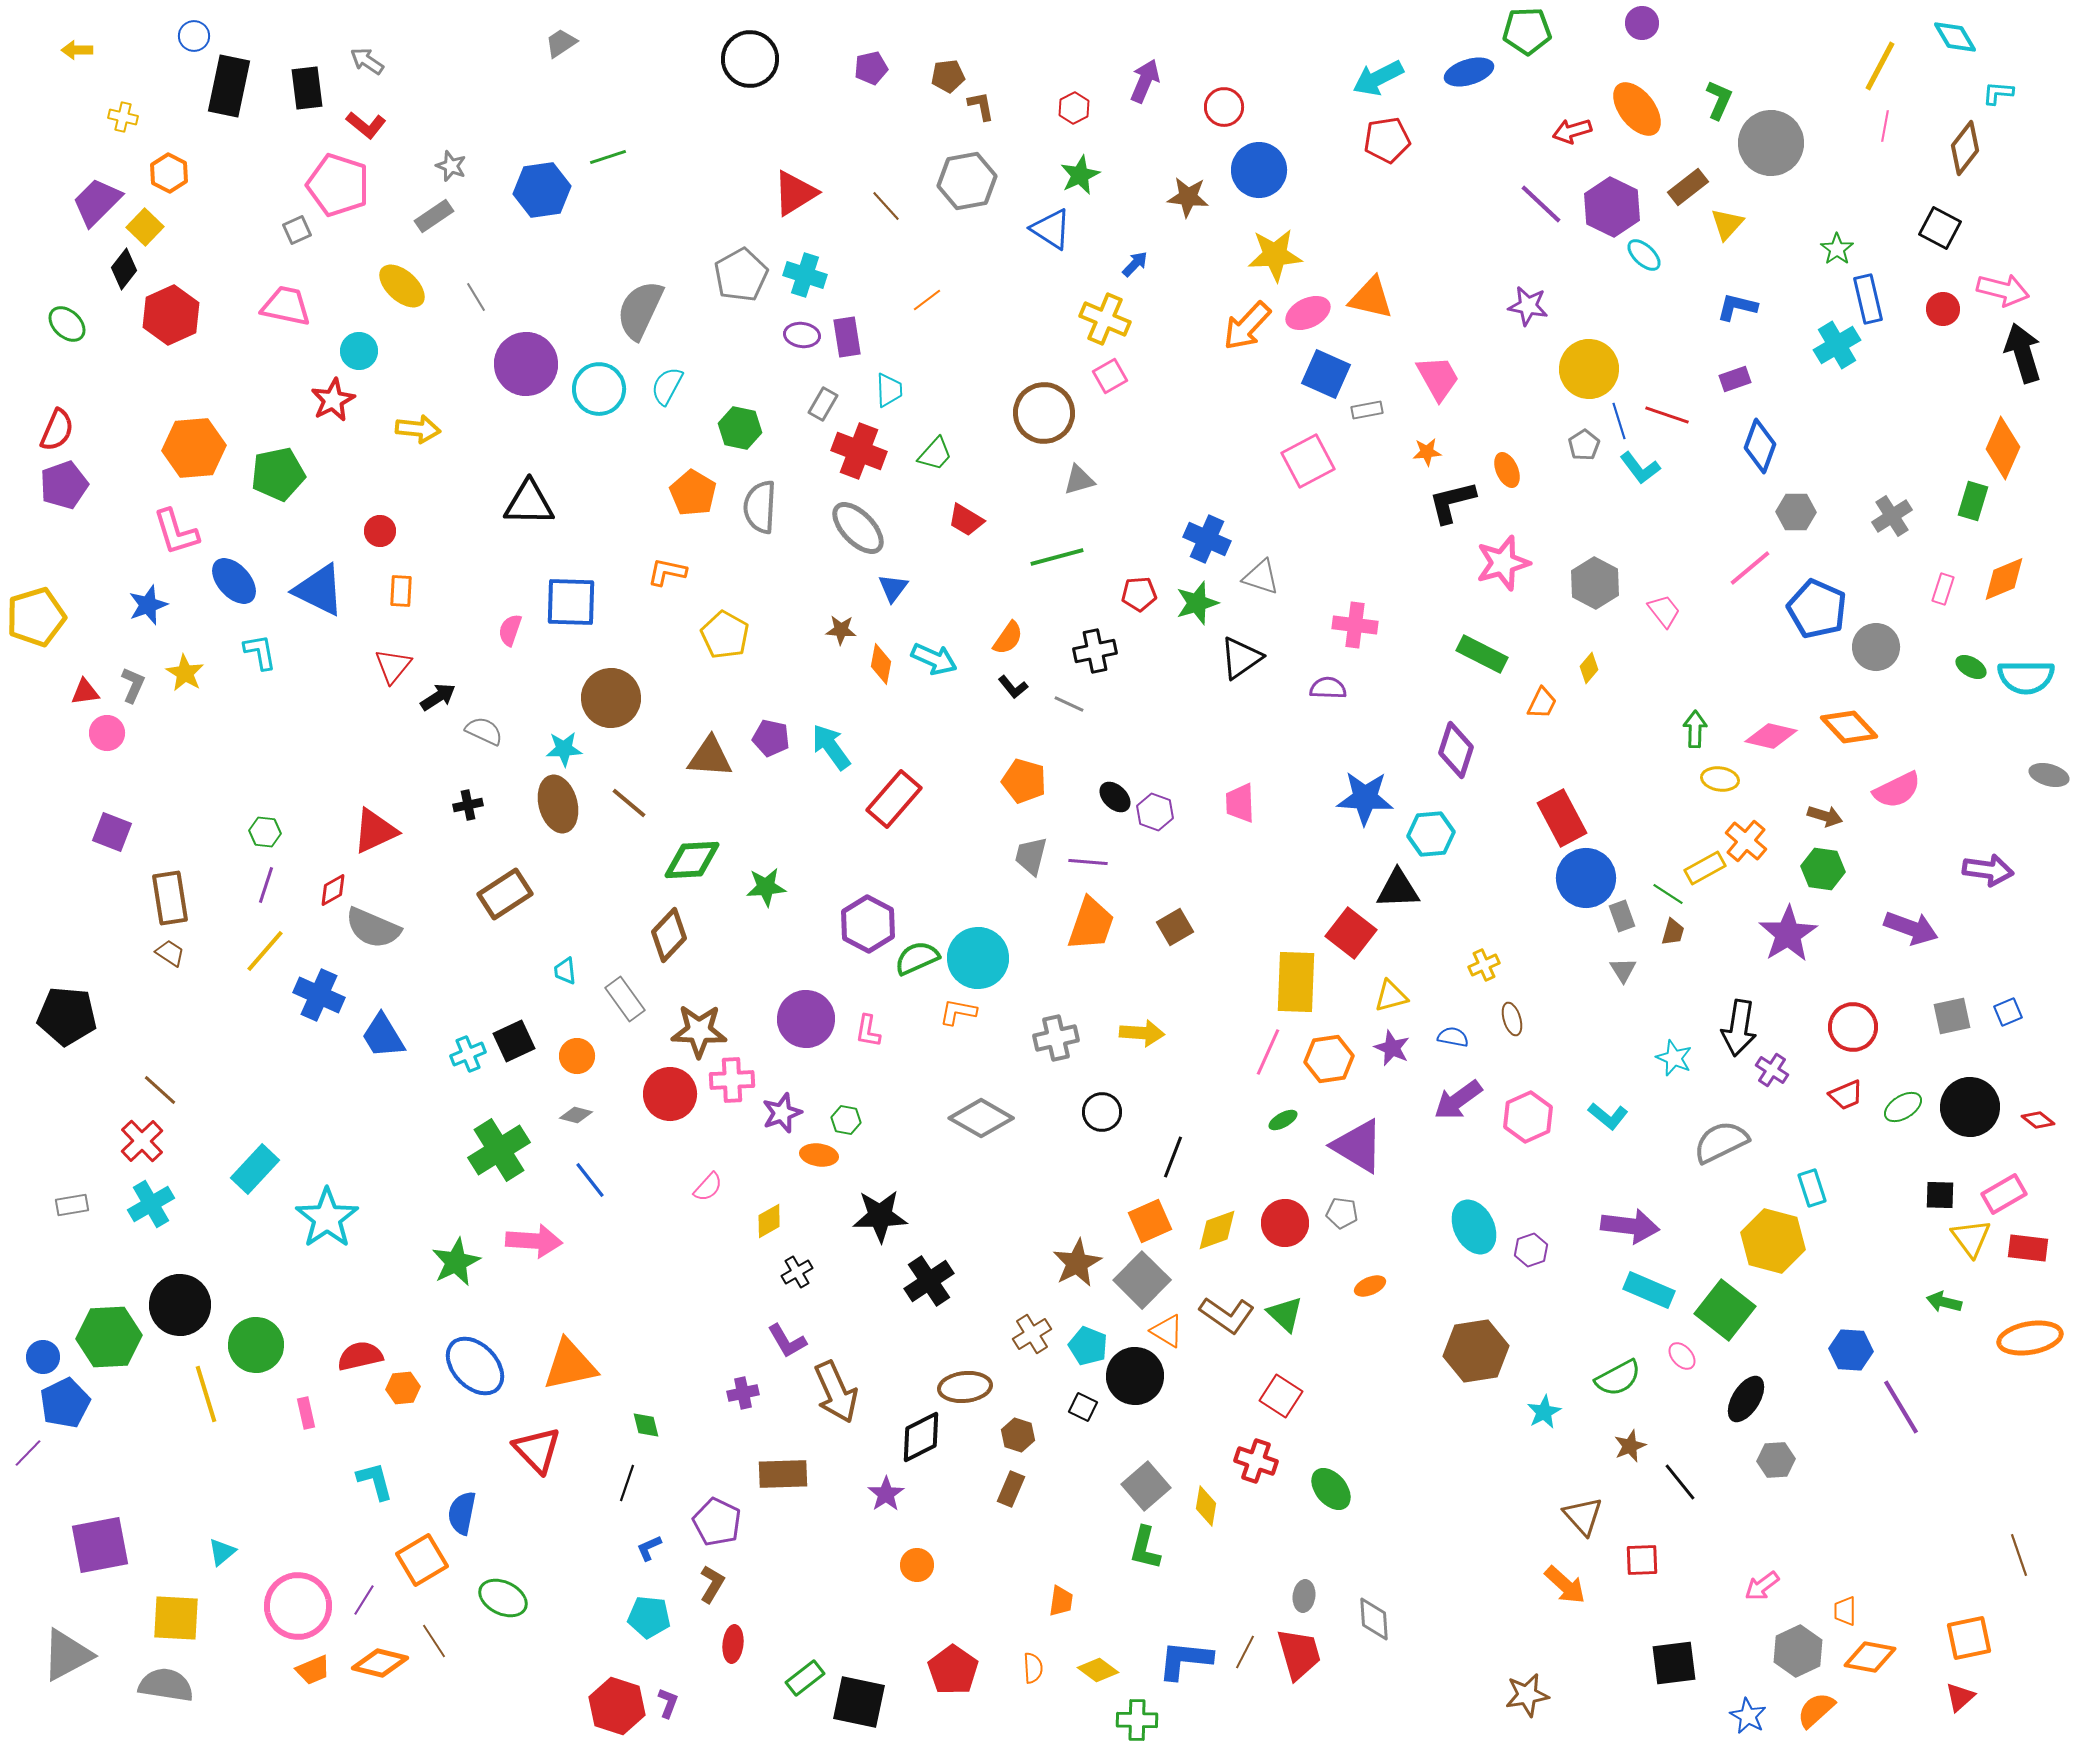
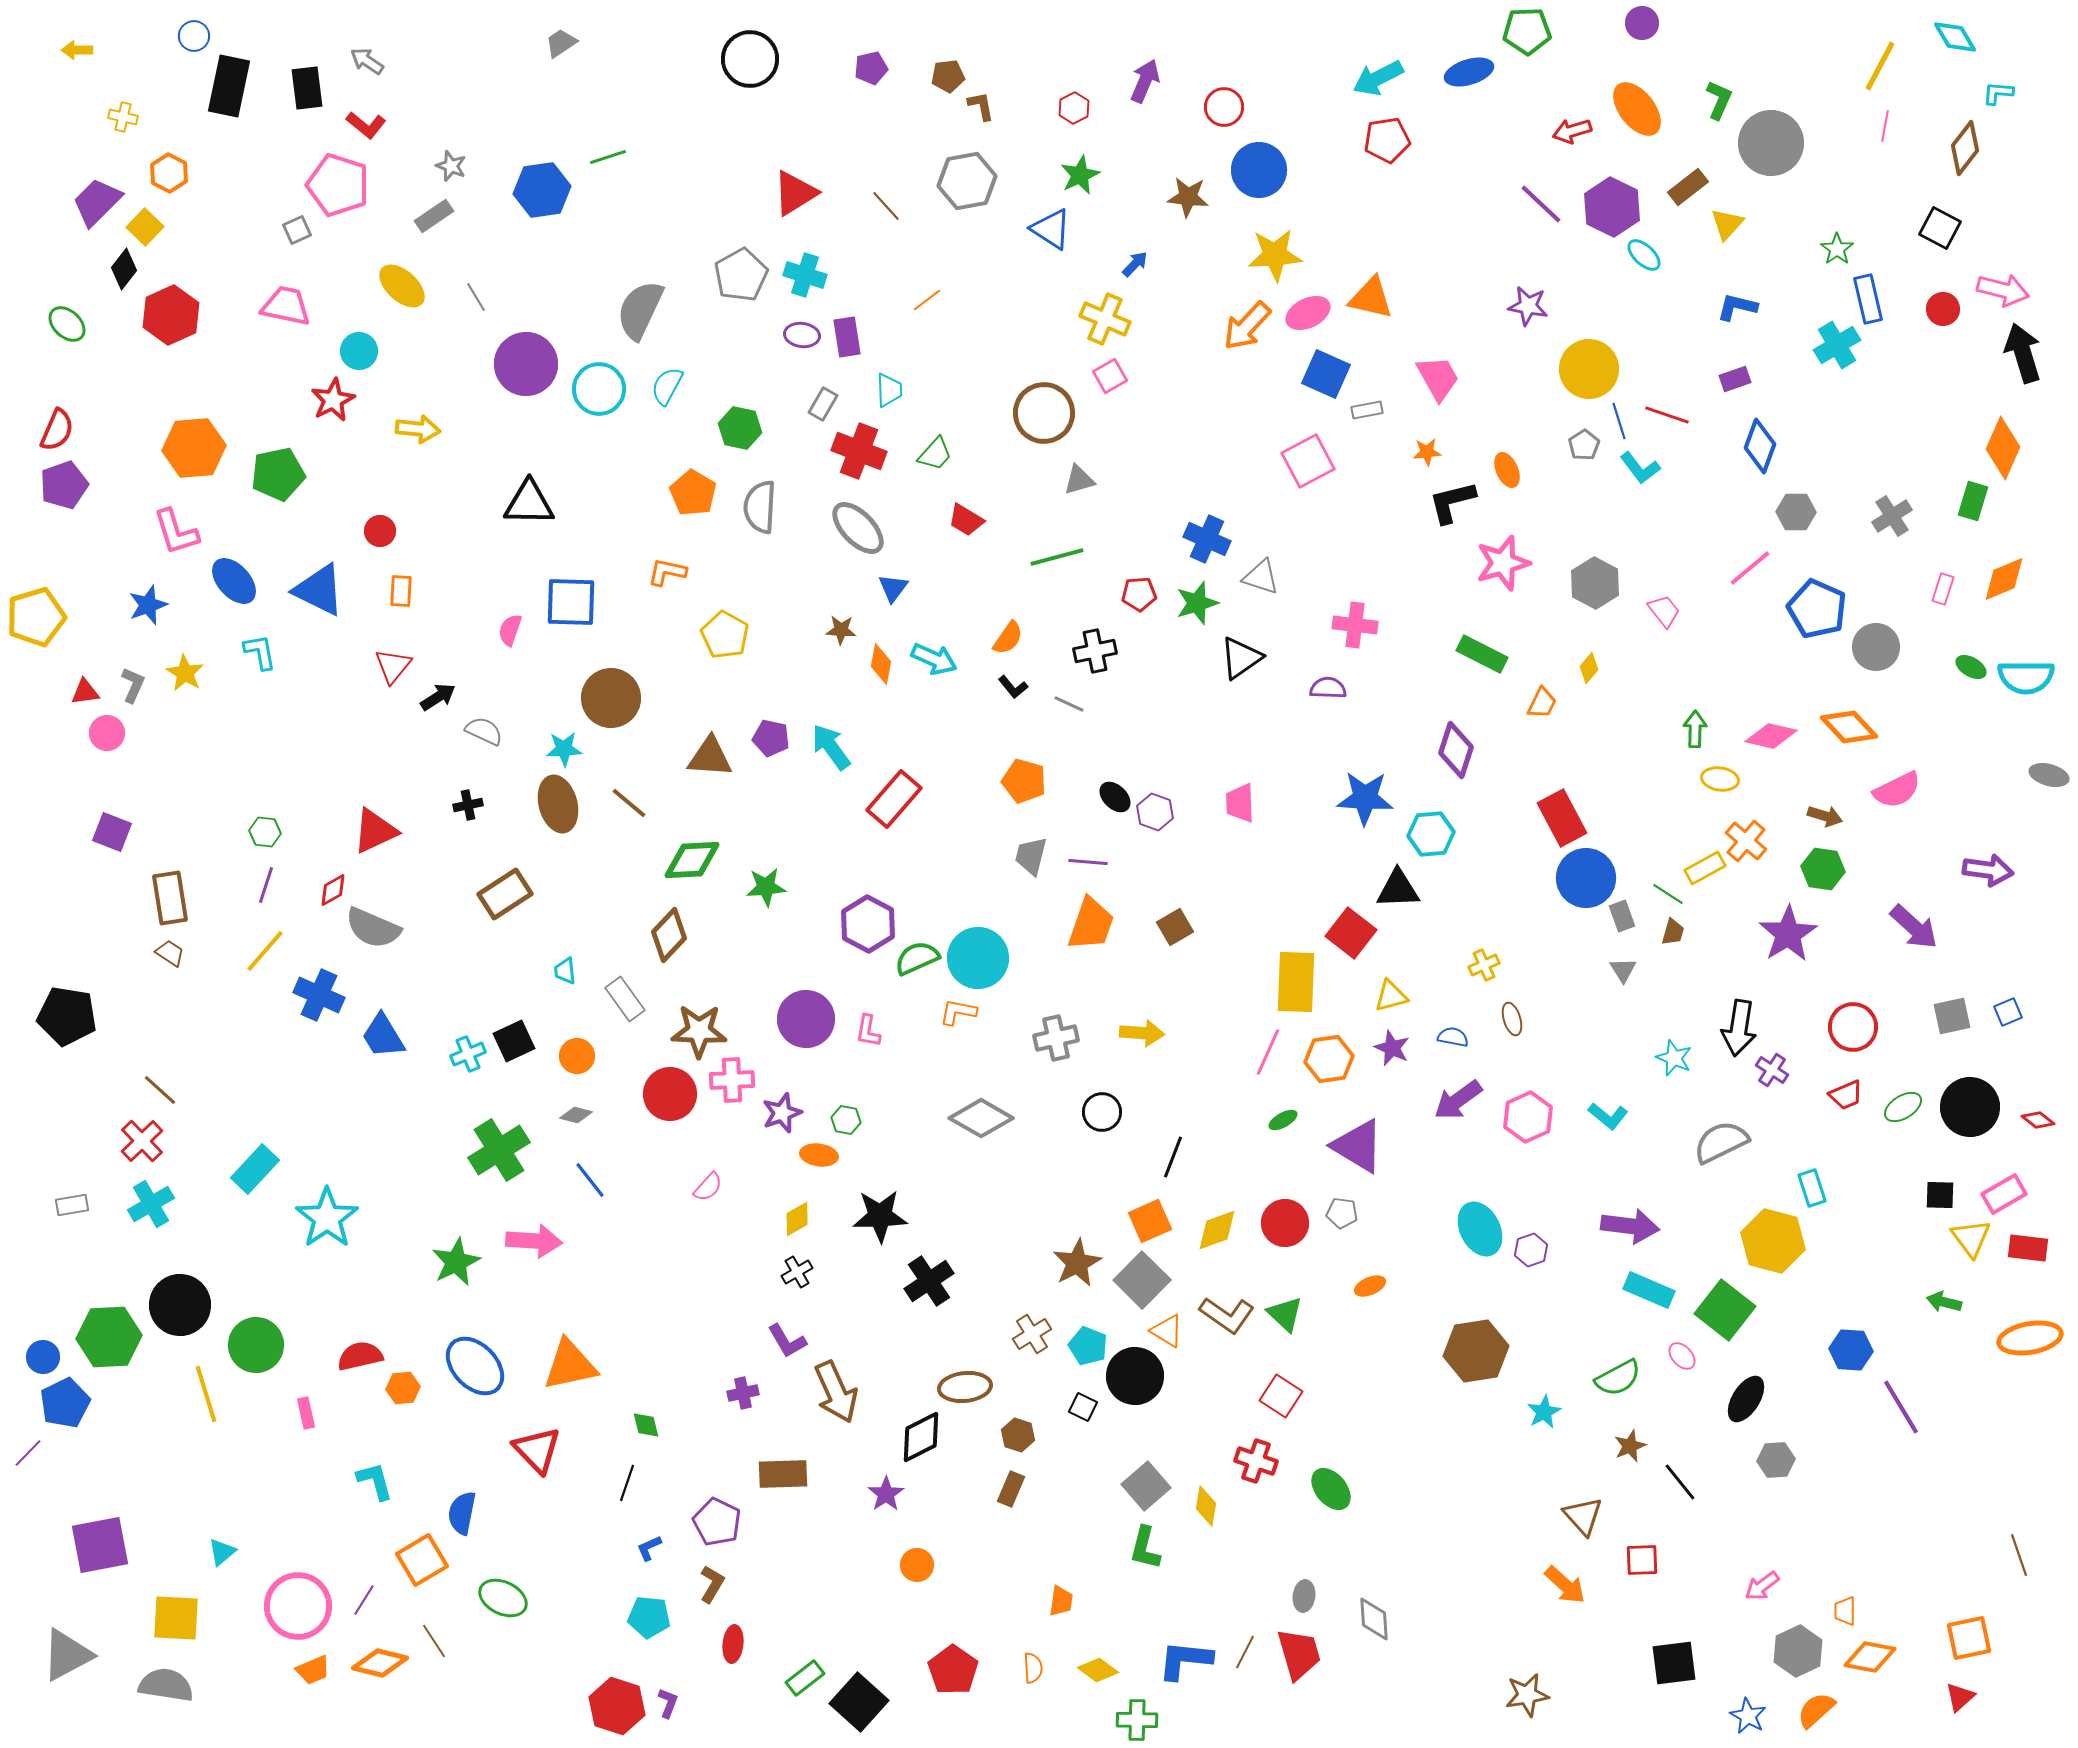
purple arrow at (1911, 928): moved 3 px right, 1 px up; rotated 22 degrees clockwise
black pentagon at (67, 1016): rotated 4 degrees clockwise
yellow diamond at (769, 1221): moved 28 px right, 2 px up
cyan ellipse at (1474, 1227): moved 6 px right, 2 px down
black square at (859, 1702): rotated 30 degrees clockwise
